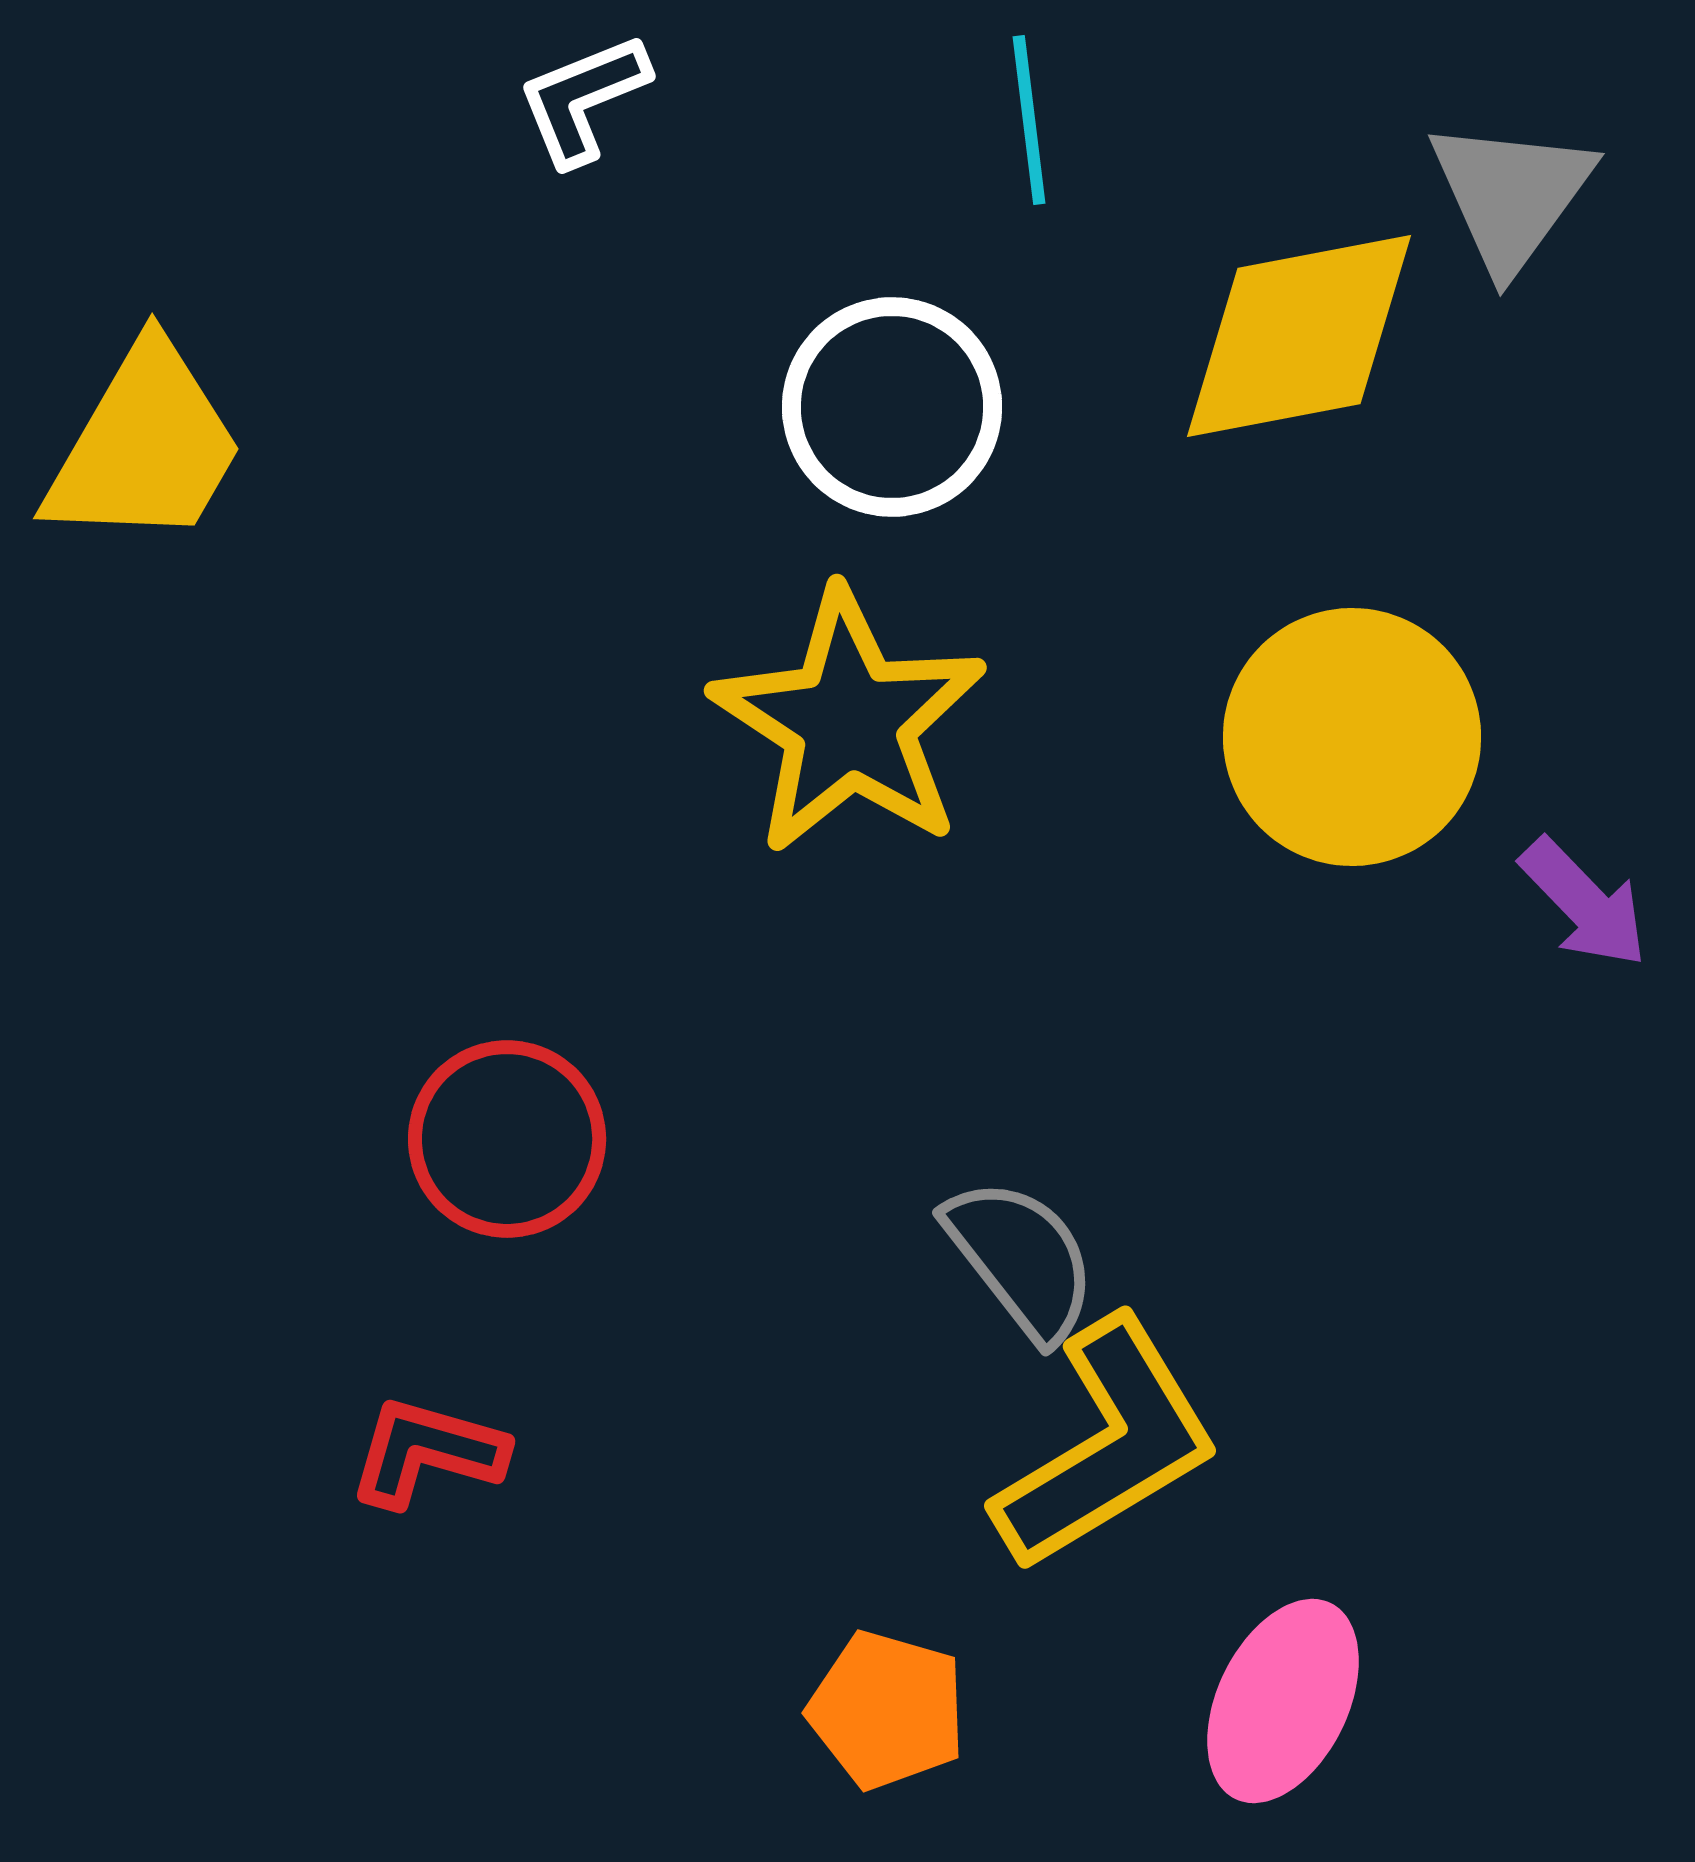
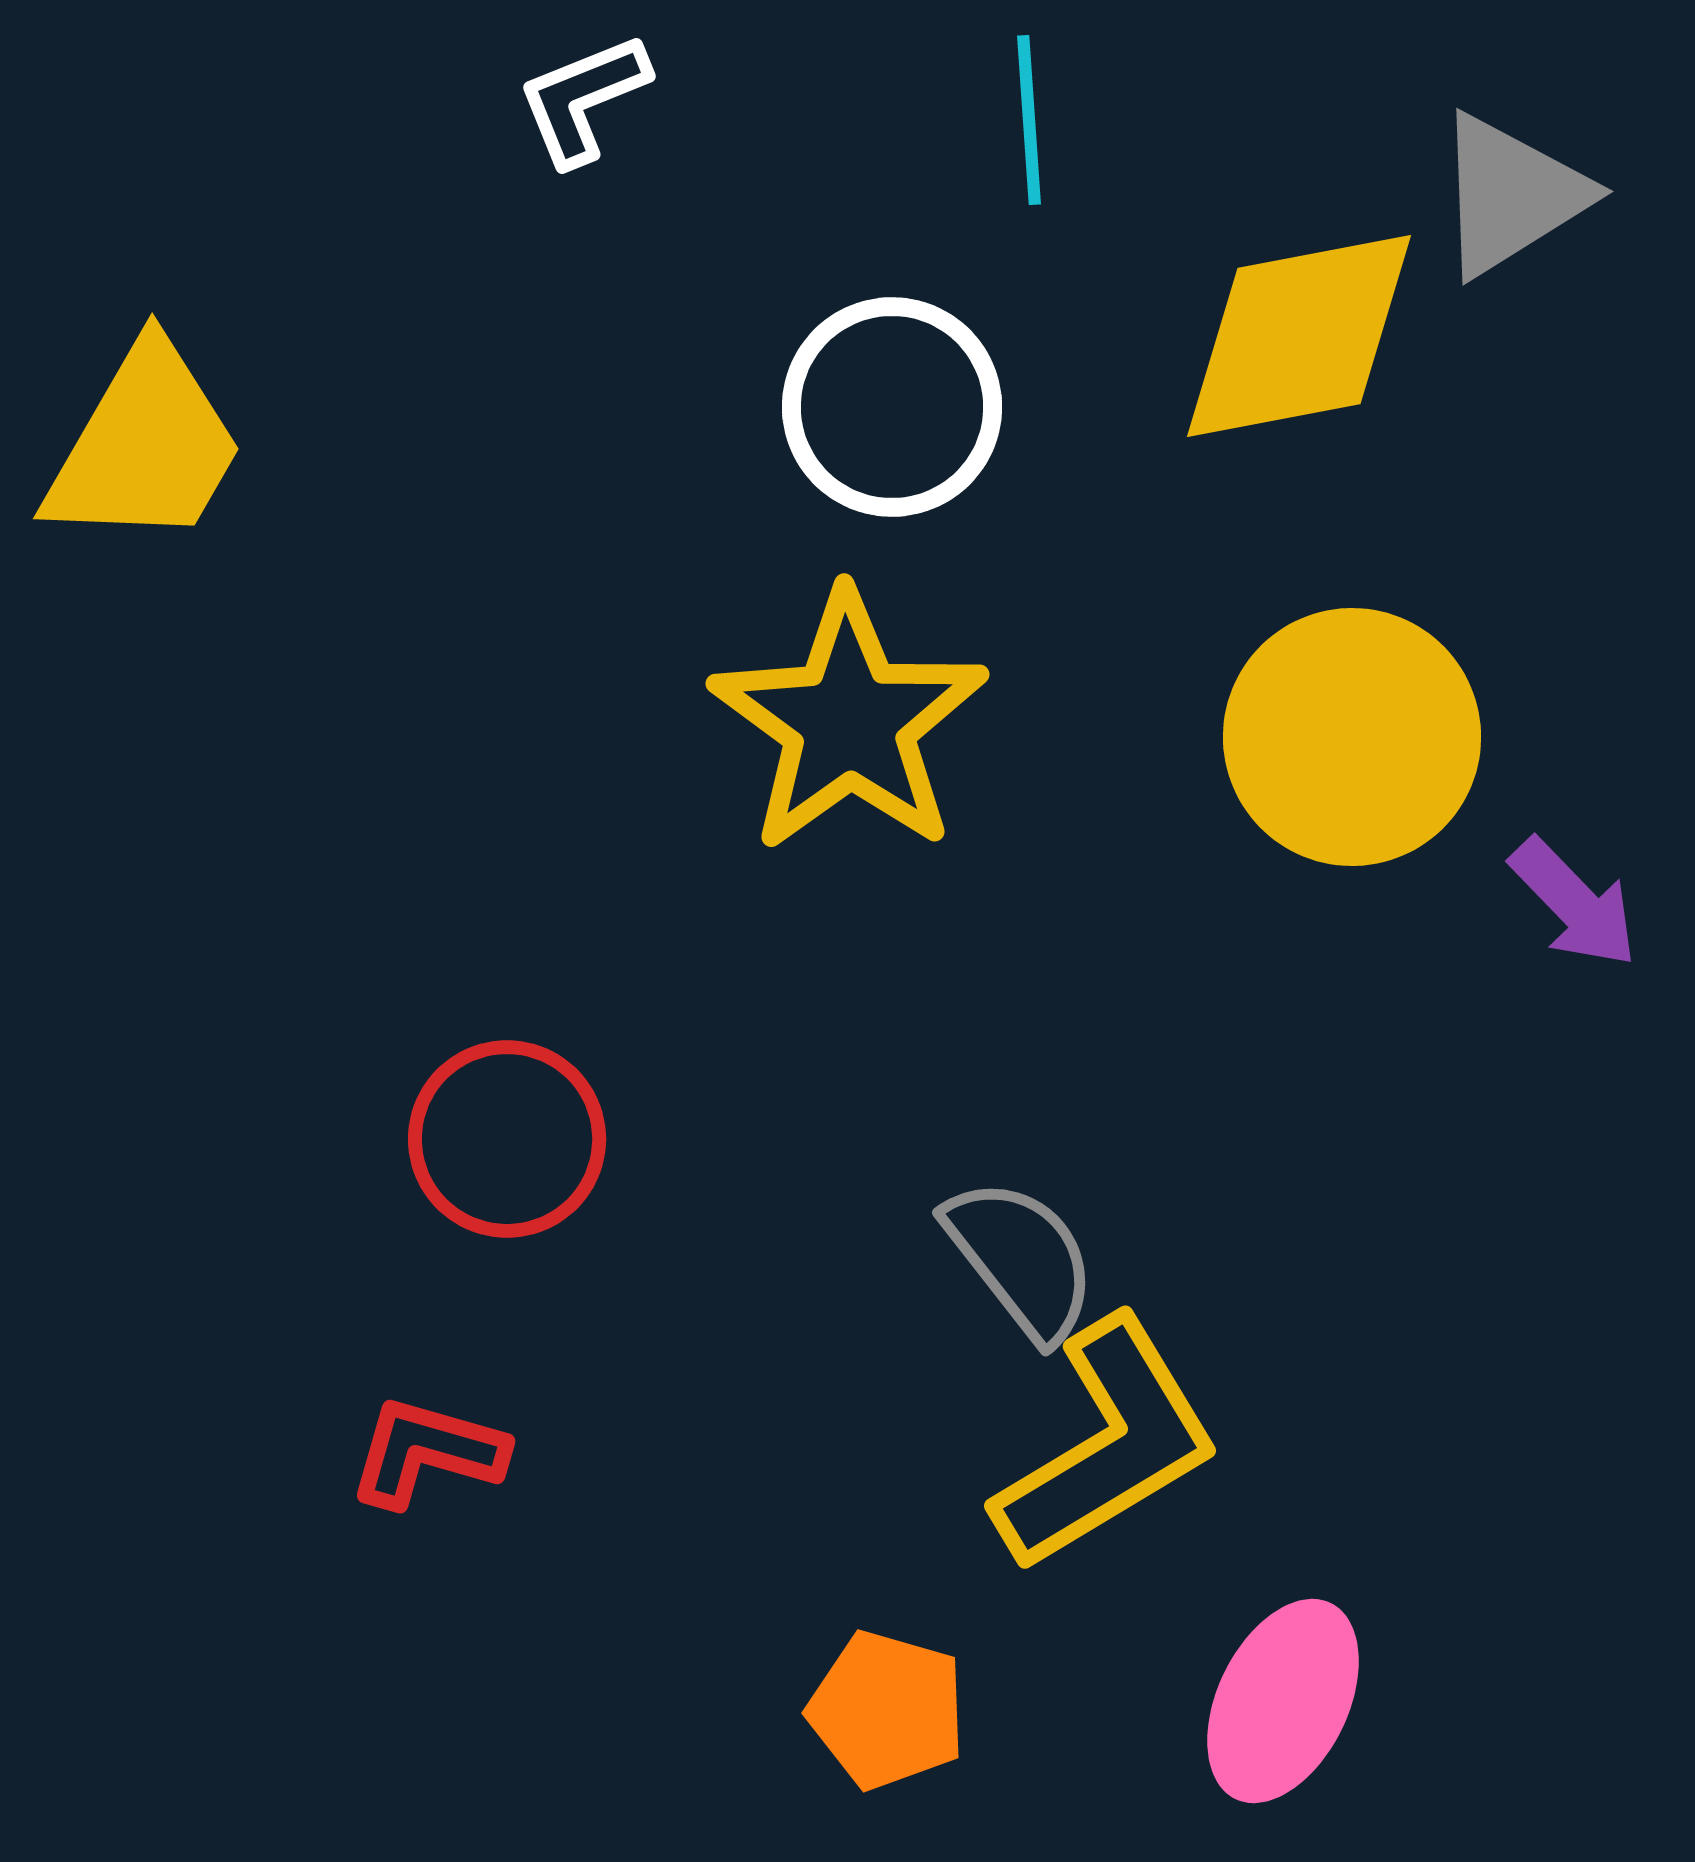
cyan line: rotated 3 degrees clockwise
gray triangle: rotated 22 degrees clockwise
yellow star: rotated 3 degrees clockwise
purple arrow: moved 10 px left
